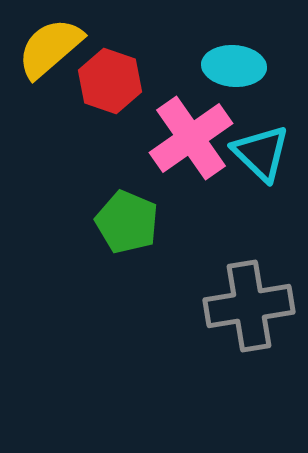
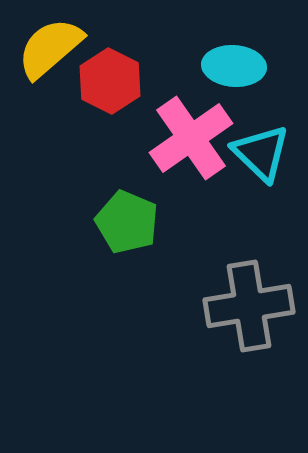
red hexagon: rotated 8 degrees clockwise
